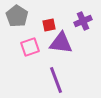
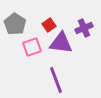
gray pentagon: moved 2 px left, 8 px down
purple cross: moved 1 px right, 7 px down
red square: rotated 24 degrees counterclockwise
pink square: moved 2 px right
